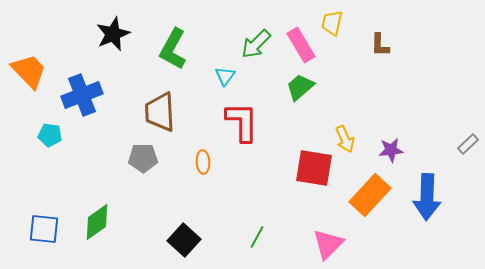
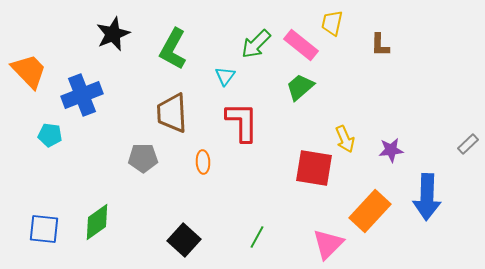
pink rectangle: rotated 20 degrees counterclockwise
brown trapezoid: moved 12 px right, 1 px down
orange rectangle: moved 16 px down
